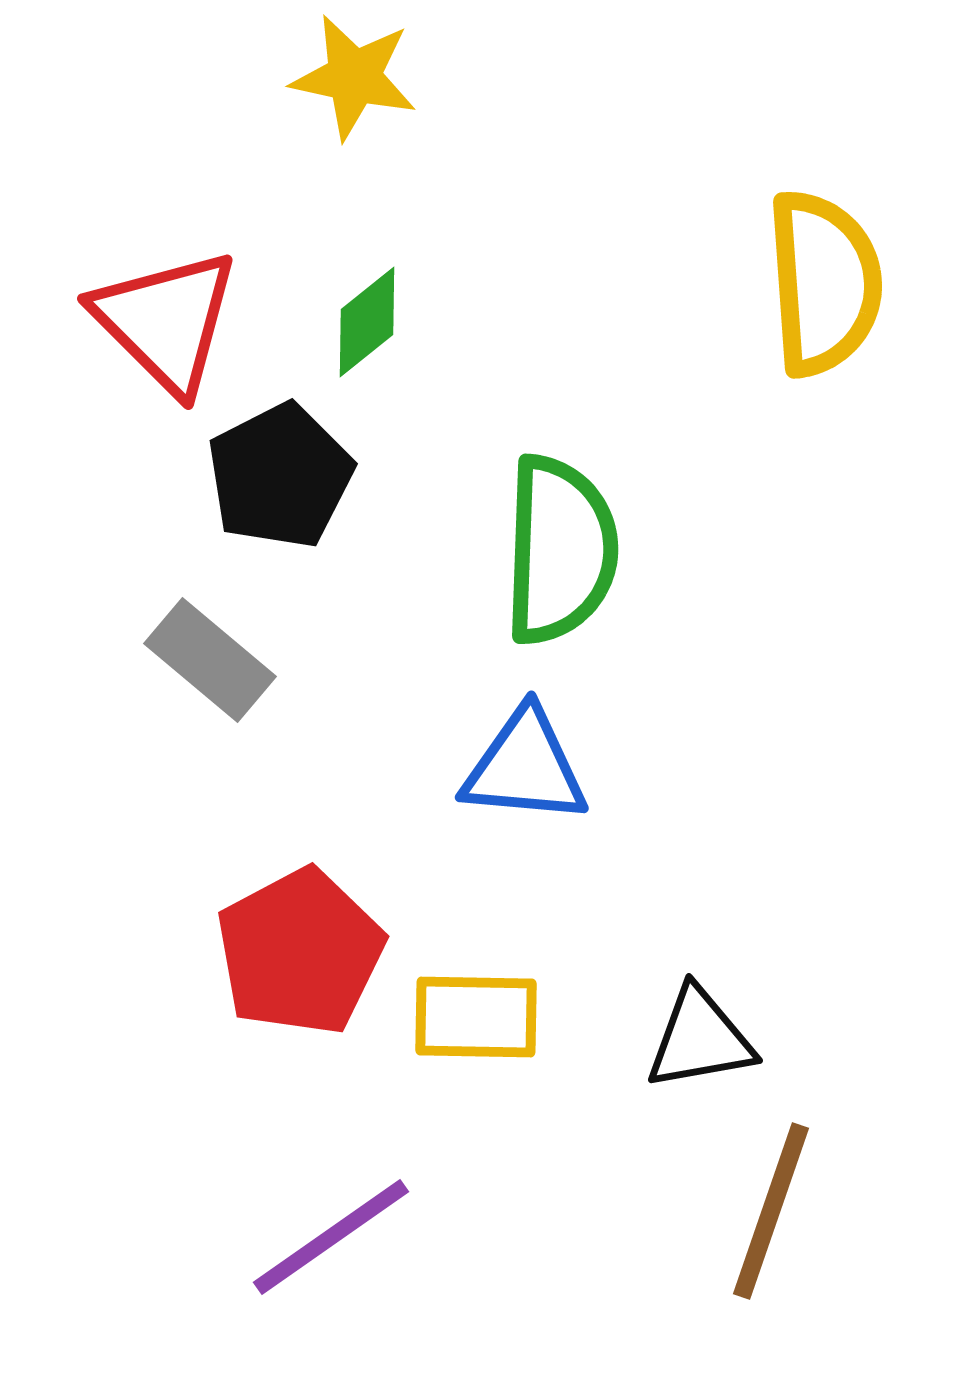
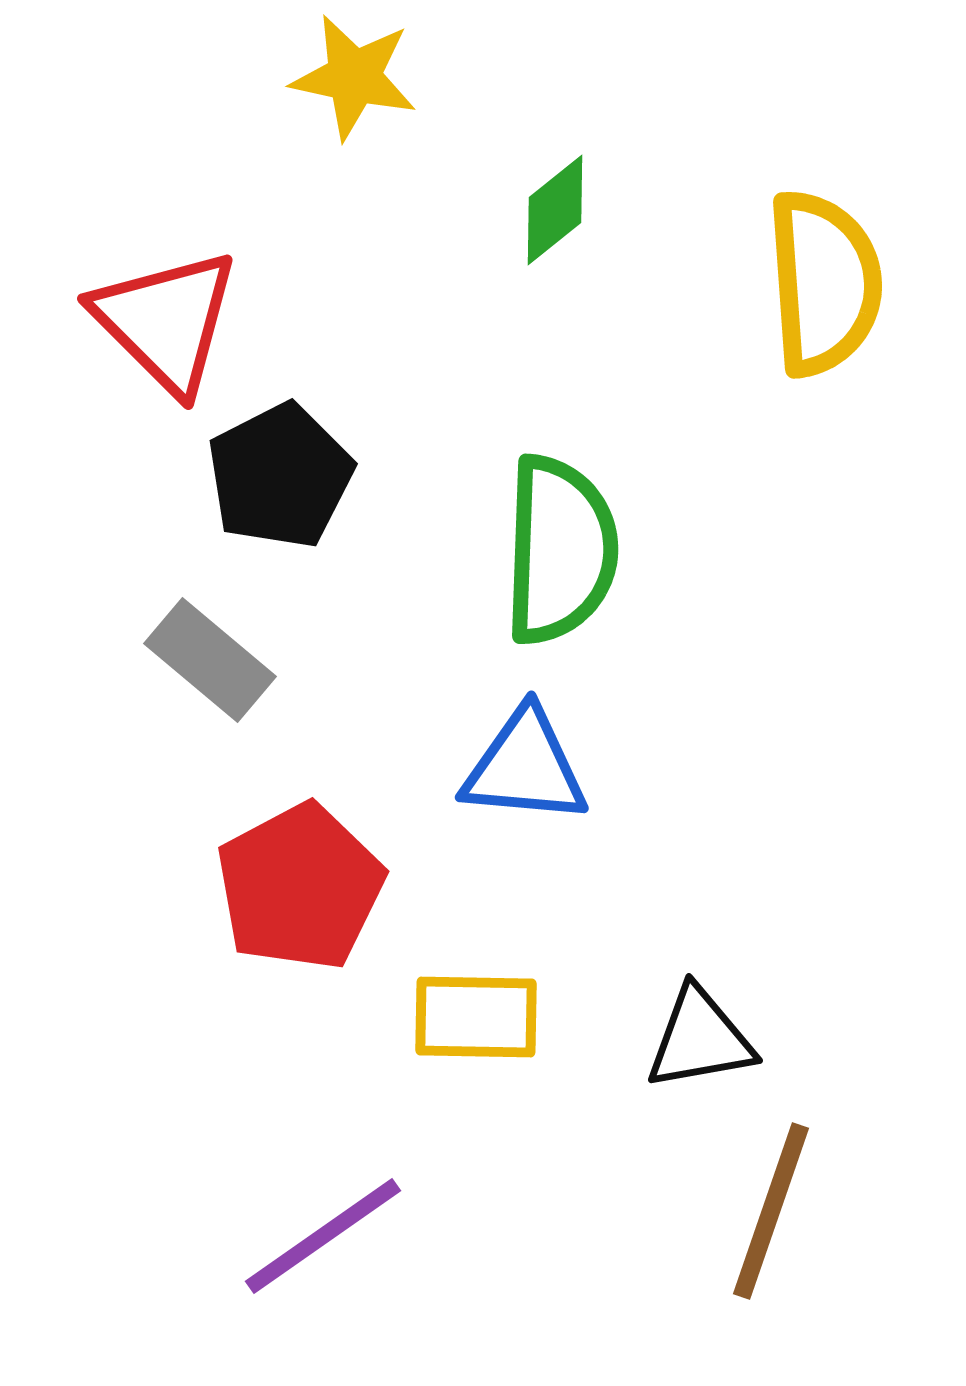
green diamond: moved 188 px right, 112 px up
red pentagon: moved 65 px up
purple line: moved 8 px left, 1 px up
